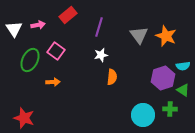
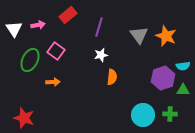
green triangle: rotated 32 degrees counterclockwise
green cross: moved 5 px down
